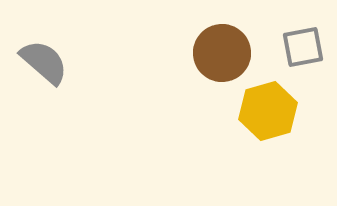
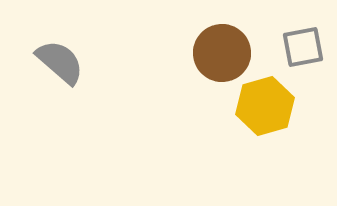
gray semicircle: moved 16 px right
yellow hexagon: moved 3 px left, 5 px up
